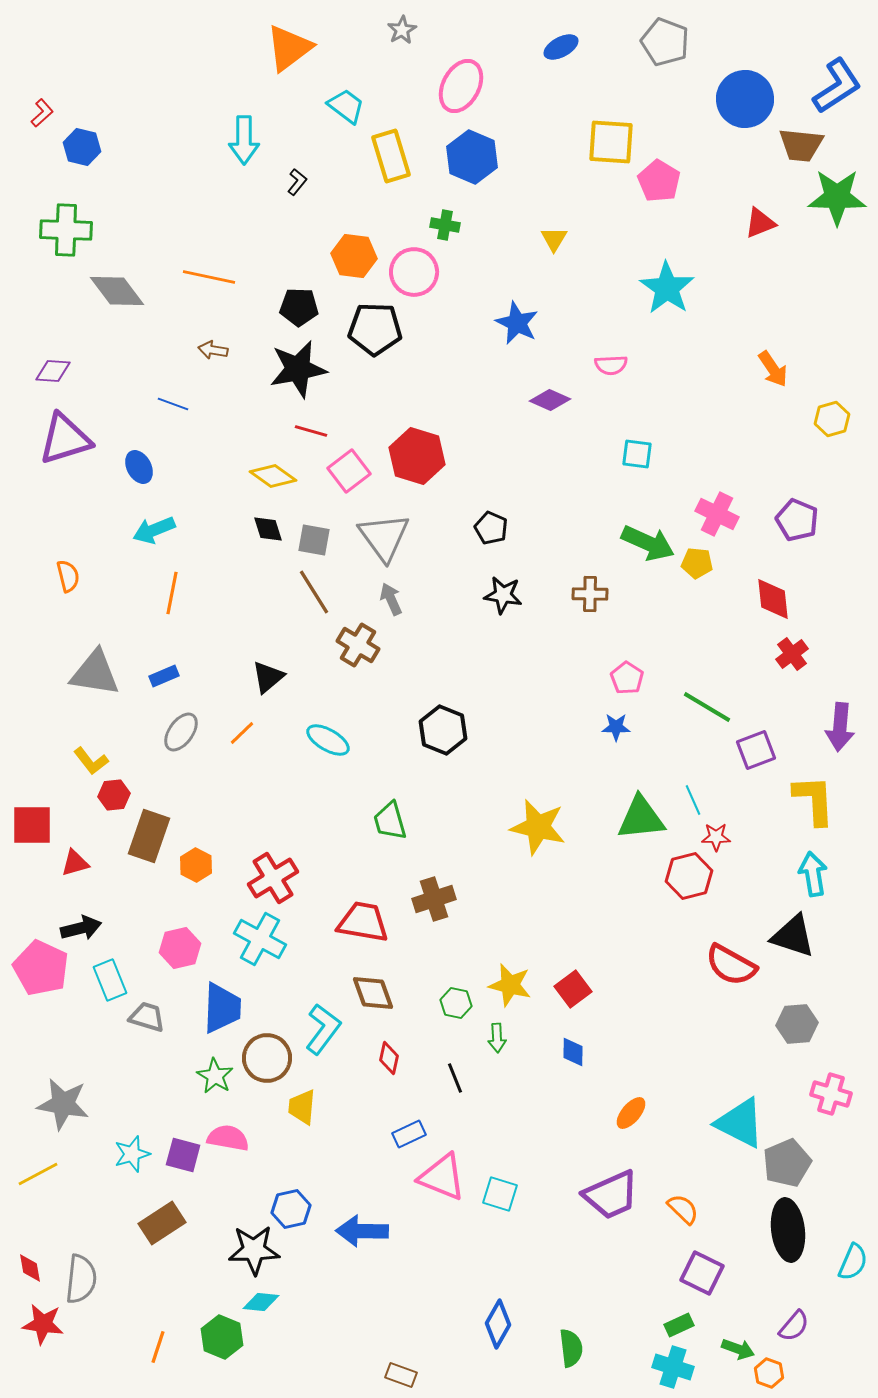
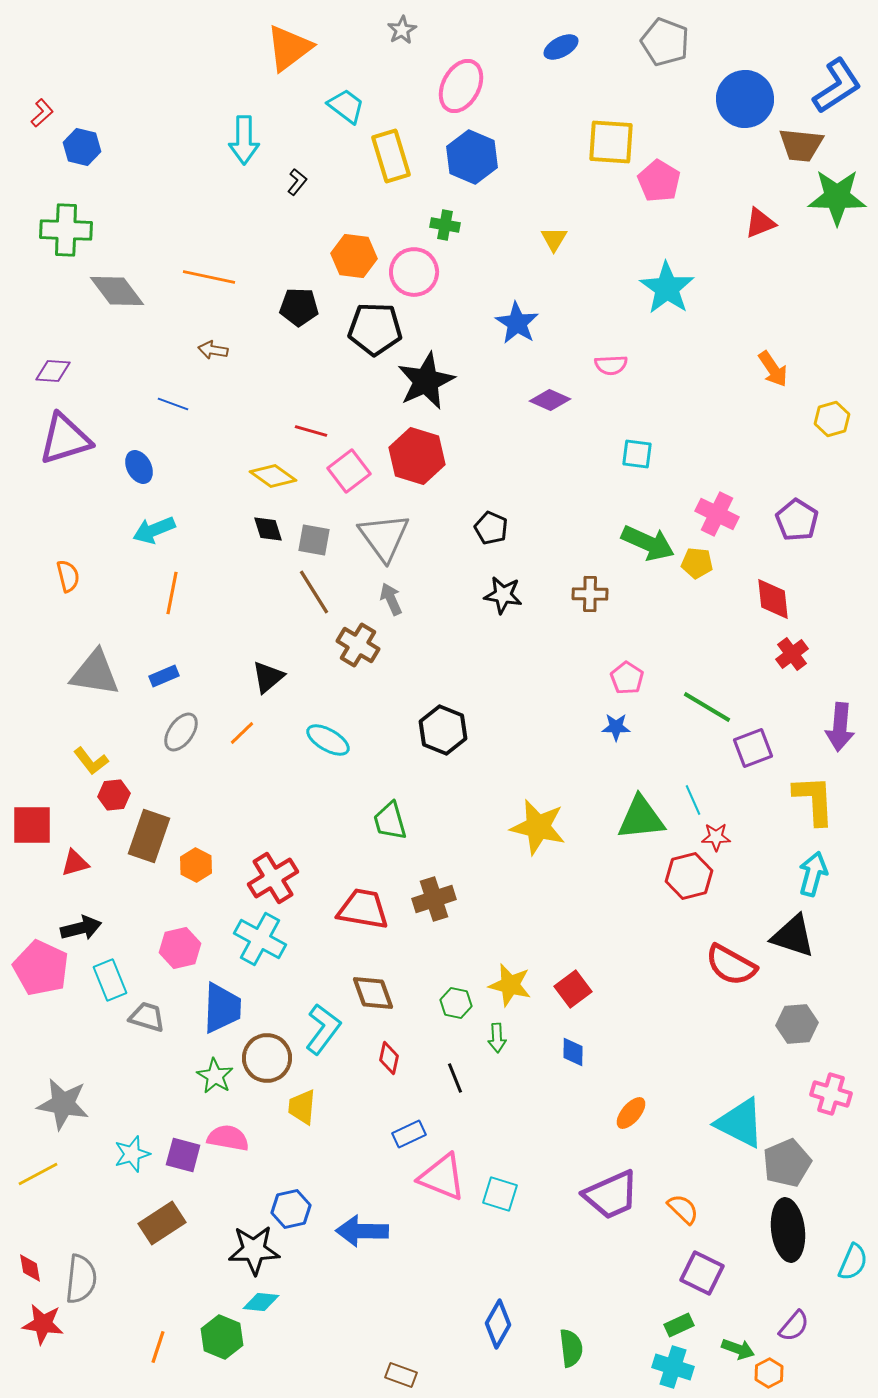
blue star at (517, 323): rotated 6 degrees clockwise
black star at (298, 369): moved 128 px right, 12 px down; rotated 14 degrees counterclockwise
purple pentagon at (797, 520): rotated 9 degrees clockwise
purple square at (756, 750): moved 3 px left, 2 px up
cyan arrow at (813, 874): rotated 24 degrees clockwise
red trapezoid at (363, 922): moved 13 px up
orange hexagon at (769, 1373): rotated 12 degrees clockwise
